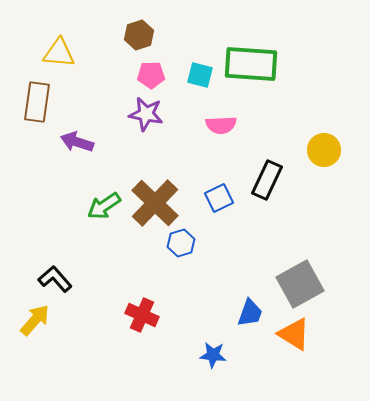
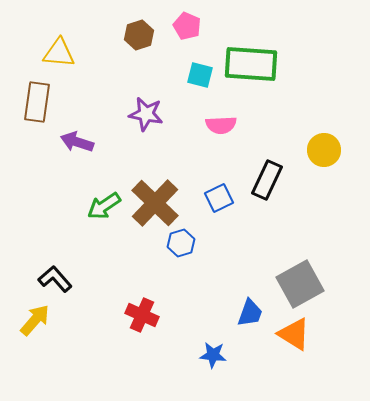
pink pentagon: moved 36 px right, 49 px up; rotated 24 degrees clockwise
